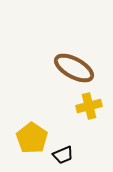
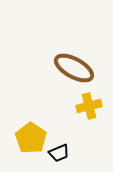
yellow pentagon: moved 1 px left
black trapezoid: moved 4 px left, 2 px up
